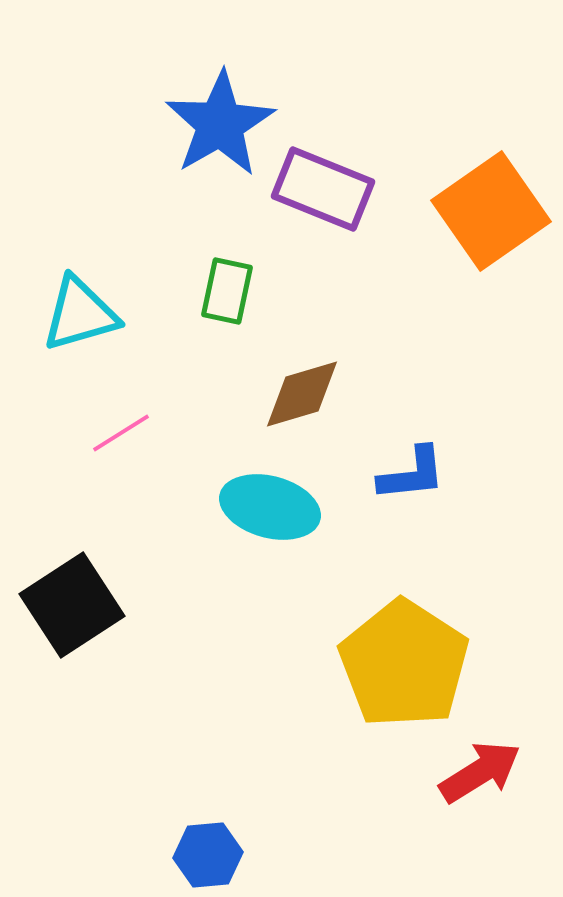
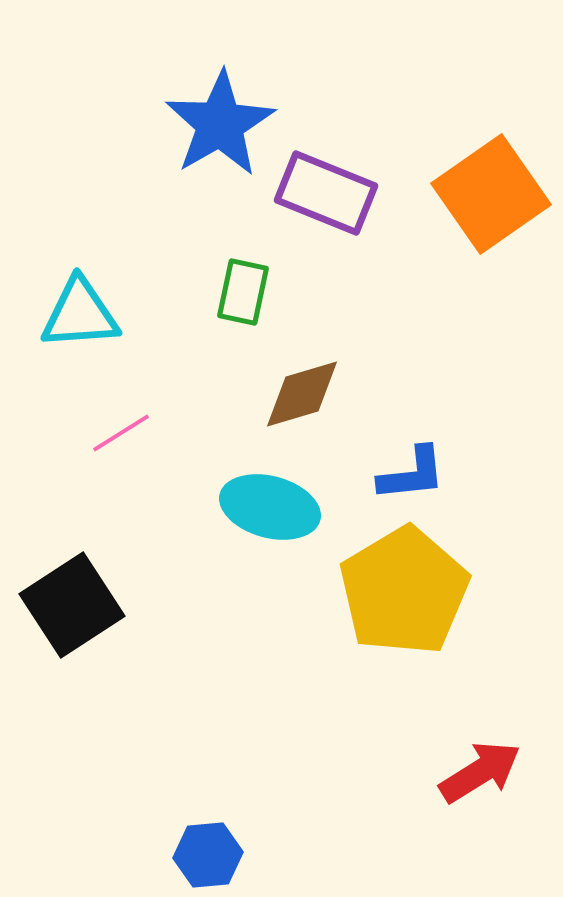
purple rectangle: moved 3 px right, 4 px down
orange square: moved 17 px up
green rectangle: moved 16 px right, 1 px down
cyan triangle: rotated 12 degrees clockwise
yellow pentagon: moved 73 px up; rotated 8 degrees clockwise
